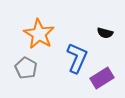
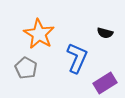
purple rectangle: moved 3 px right, 5 px down
